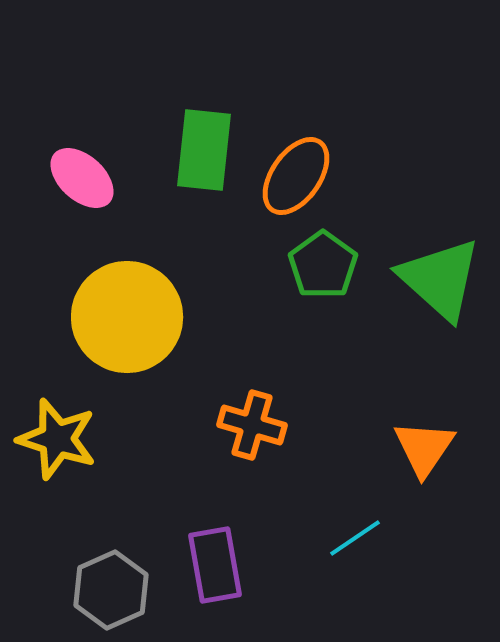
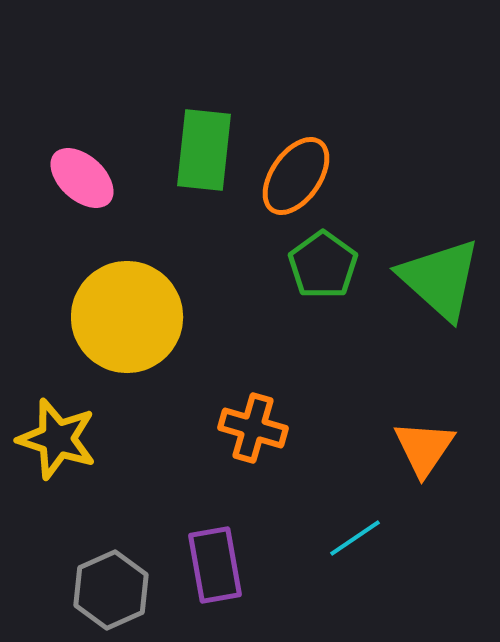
orange cross: moved 1 px right, 3 px down
